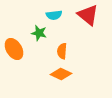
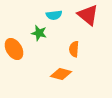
orange semicircle: moved 12 px right, 2 px up
orange diamond: rotated 10 degrees counterclockwise
